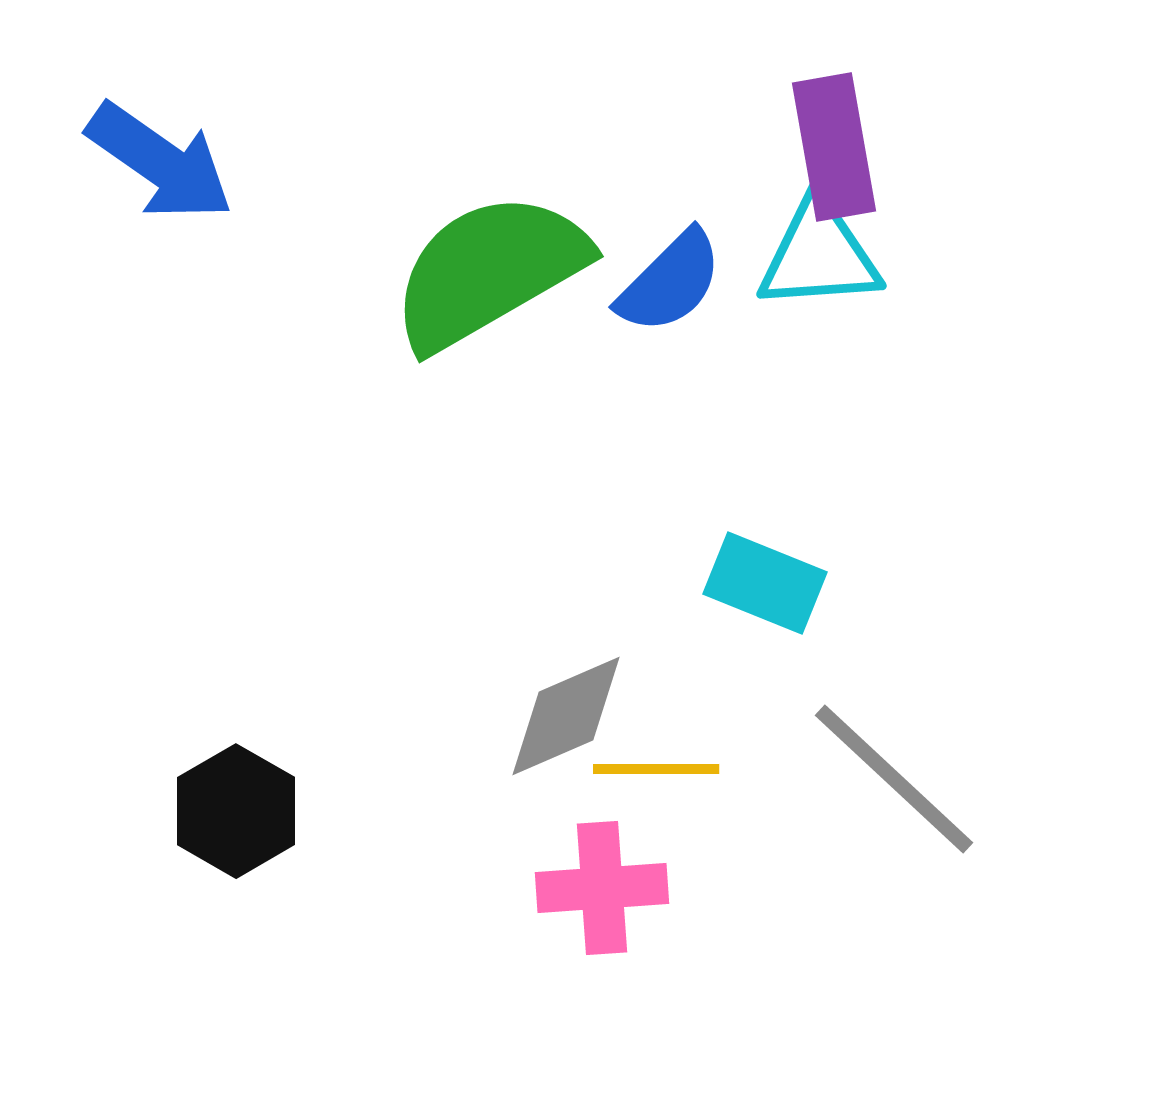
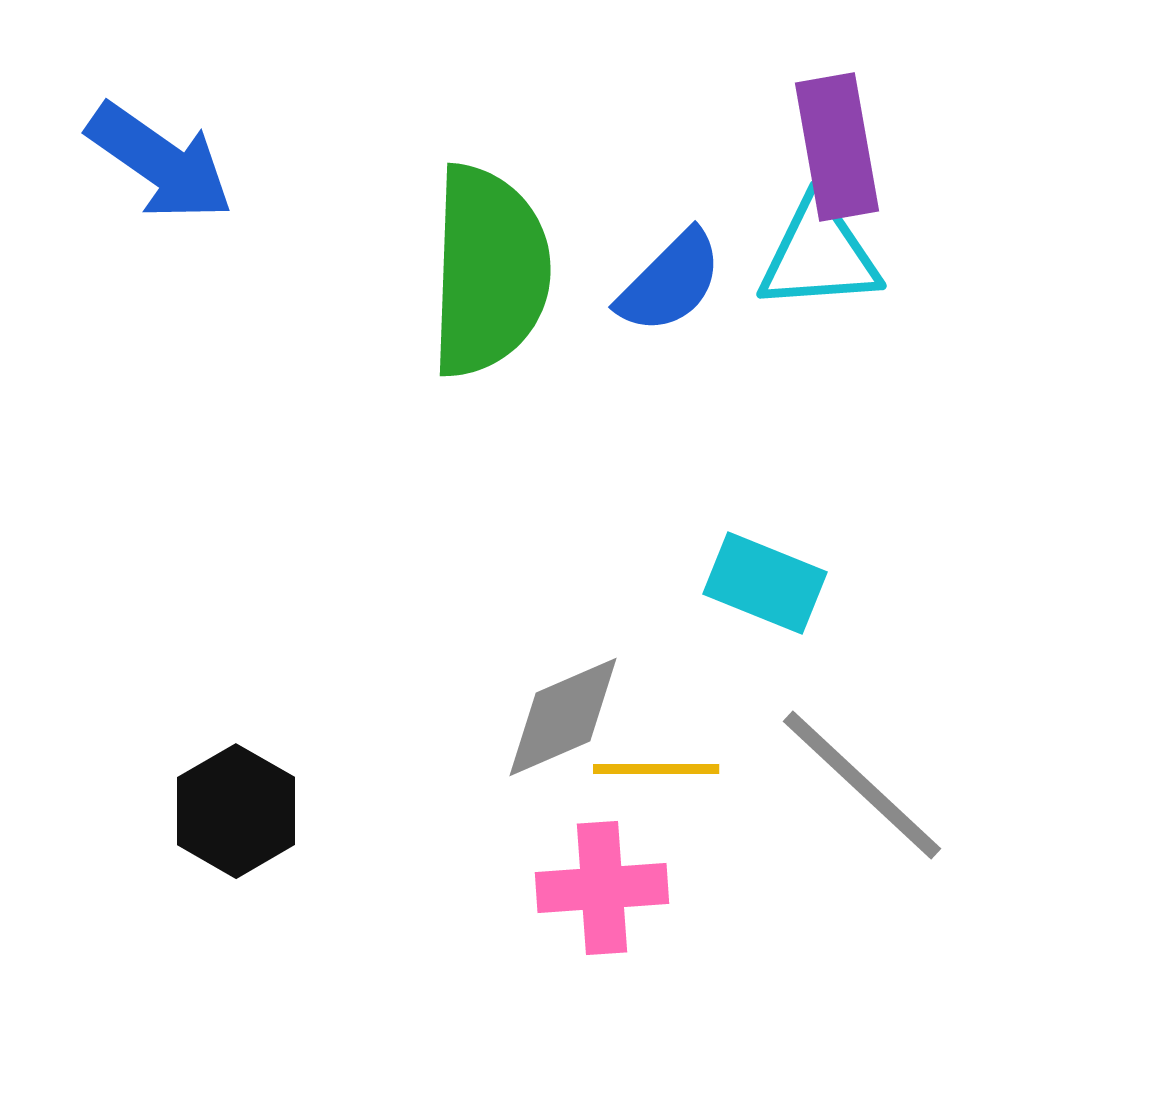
purple rectangle: moved 3 px right
green semicircle: rotated 122 degrees clockwise
gray diamond: moved 3 px left, 1 px down
gray line: moved 32 px left, 6 px down
